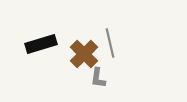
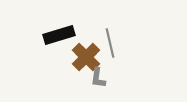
black rectangle: moved 18 px right, 9 px up
brown cross: moved 2 px right, 3 px down
